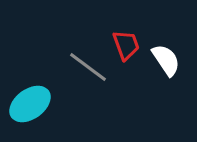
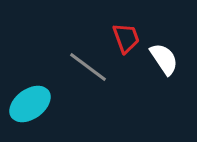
red trapezoid: moved 7 px up
white semicircle: moved 2 px left, 1 px up
